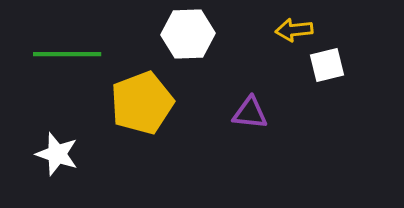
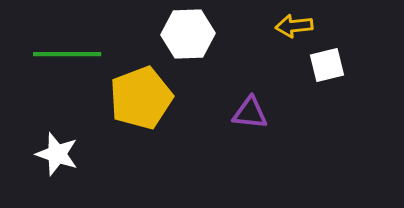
yellow arrow: moved 4 px up
yellow pentagon: moved 1 px left, 5 px up
